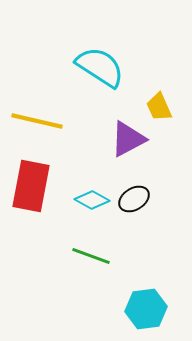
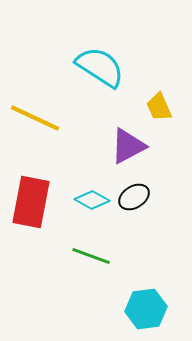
yellow line: moved 2 px left, 3 px up; rotated 12 degrees clockwise
purple triangle: moved 7 px down
red rectangle: moved 16 px down
black ellipse: moved 2 px up
